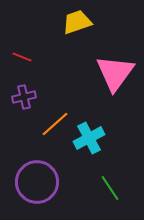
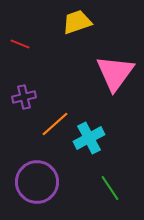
red line: moved 2 px left, 13 px up
